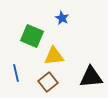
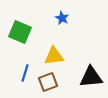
green square: moved 12 px left, 4 px up
blue line: moved 9 px right; rotated 30 degrees clockwise
brown square: rotated 18 degrees clockwise
